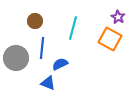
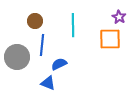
purple star: moved 1 px right
cyan line: moved 3 px up; rotated 15 degrees counterclockwise
orange square: rotated 30 degrees counterclockwise
blue line: moved 3 px up
gray circle: moved 1 px right, 1 px up
blue semicircle: moved 1 px left
